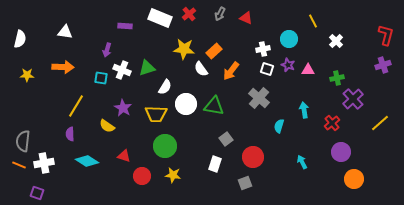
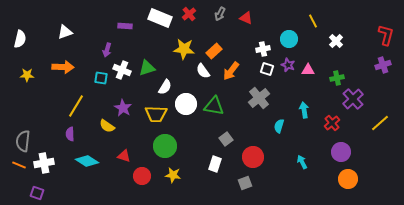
white triangle at (65, 32): rotated 28 degrees counterclockwise
white semicircle at (201, 69): moved 2 px right, 2 px down
gray cross at (259, 98): rotated 10 degrees clockwise
orange circle at (354, 179): moved 6 px left
